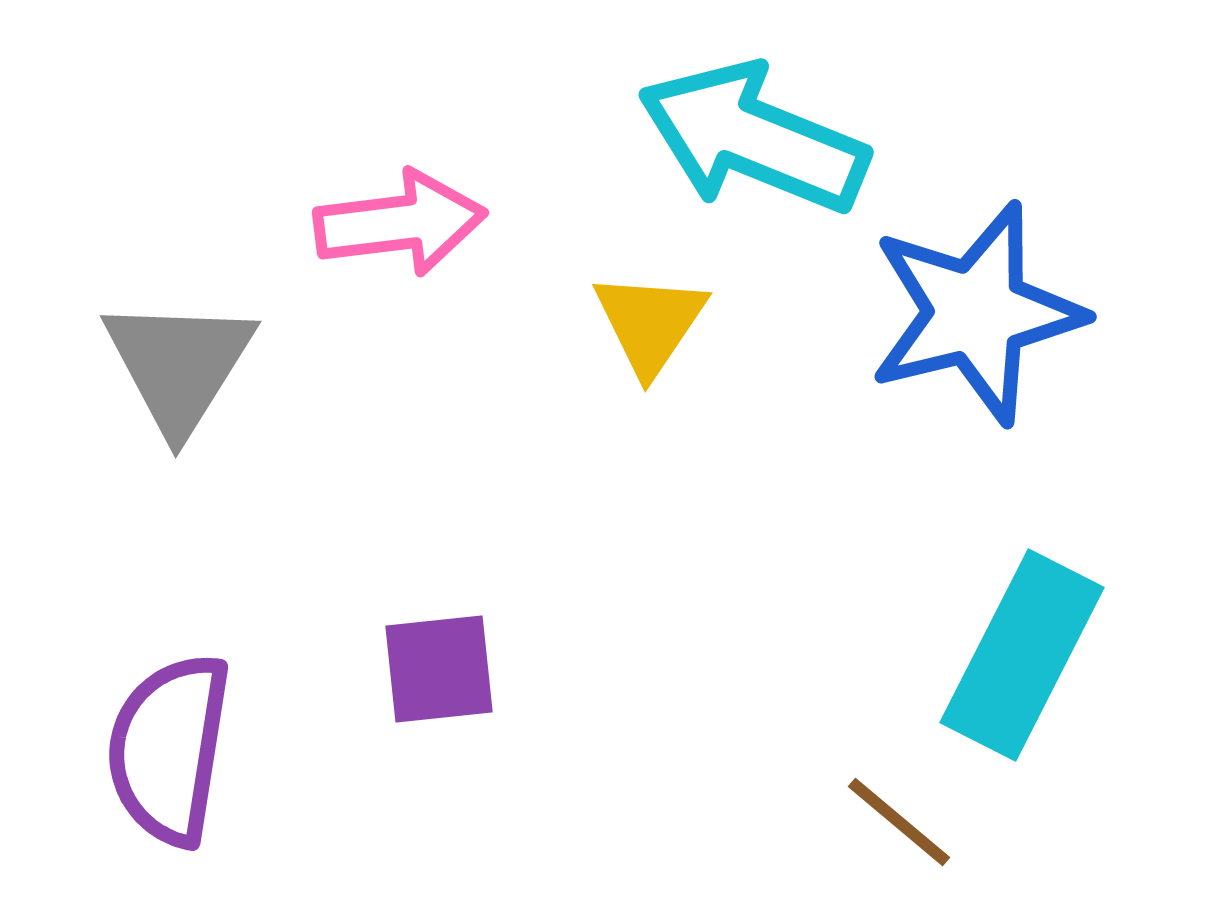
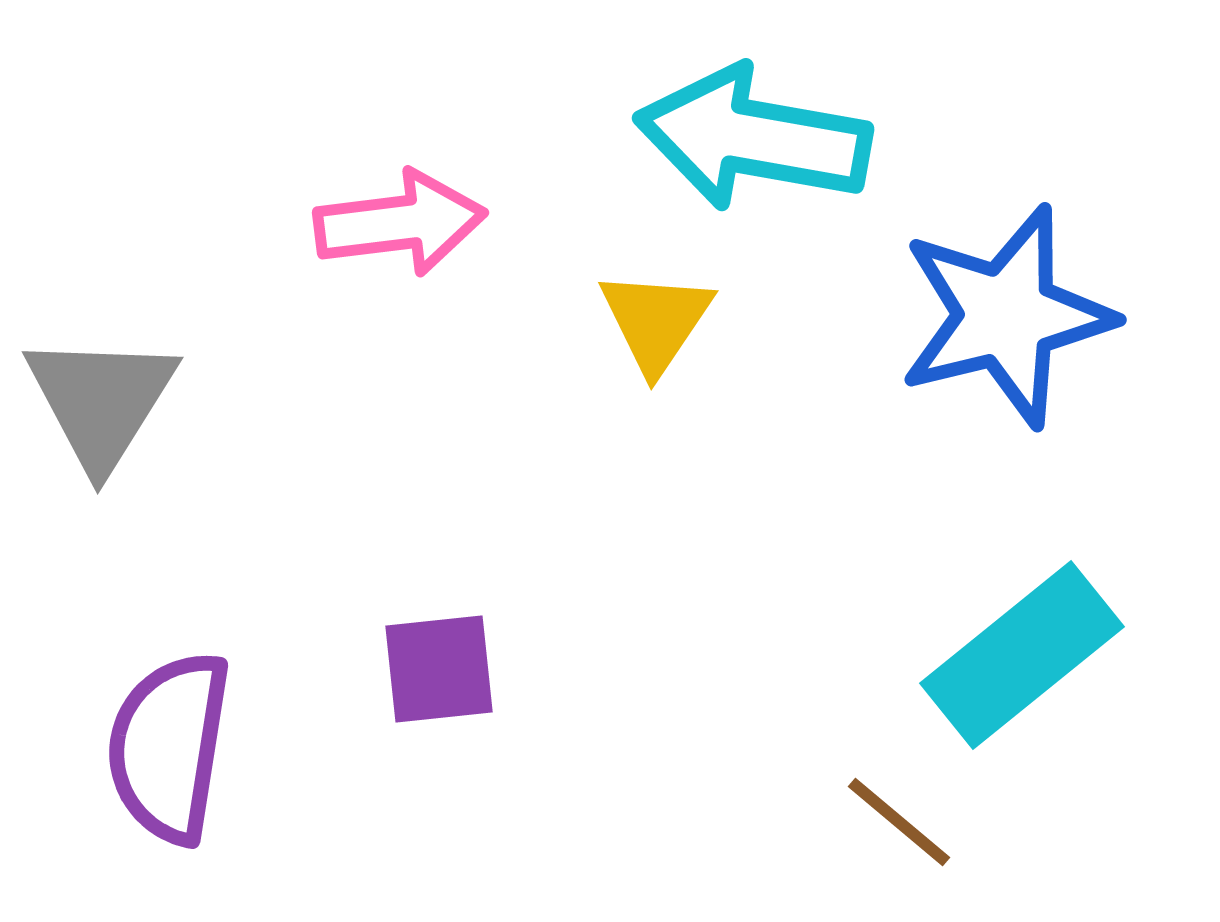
cyan arrow: rotated 12 degrees counterclockwise
blue star: moved 30 px right, 3 px down
yellow triangle: moved 6 px right, 2 px up
gray triangle: moved 78 px left, 36 px down
cyan rectangle: rotated 24 degrees clockwise
purple semicircle: moved 2 px up
